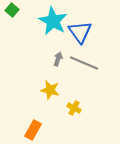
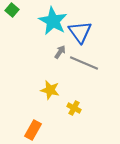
gray arrow: moved 2 px right, 7 px up; rotated 16 degrees clockwise
